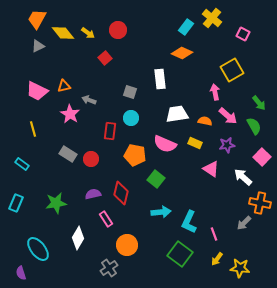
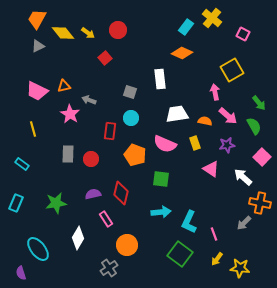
yellow rectangle at (195, 143): rotated 48 degrees clockwise
gray rectangle at (68, 154): rotated 60 degrees clockwise
orange pentagon at (135, 155): rotated 10 degrees clockwise
green square at (156, 179): moved 5 px right; rotated 30 degrees counterclockwise
